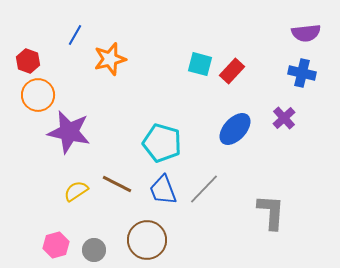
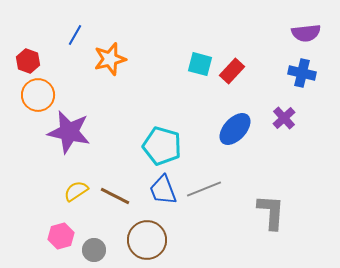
cyan pentagon: moved 3 px down
brown line: moved 2 px left, 12 px down
gray line: rotated 24 degrees clockwise
pink hexagon: moved 5 px right, 9 px up
